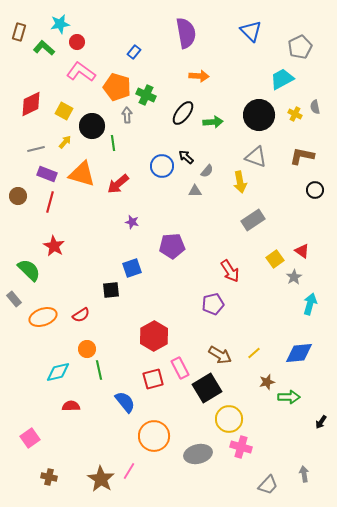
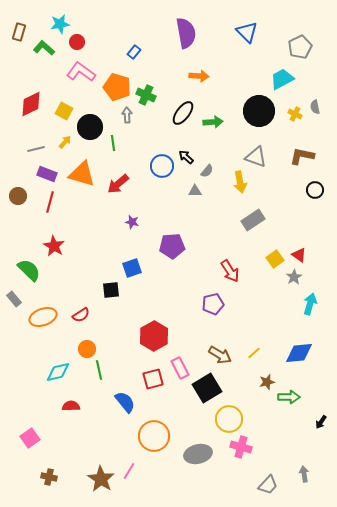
blue triangle at (251, 31): moved 4 px left, 1 px down
black circle at (259, 115): moved 4 px up
black circle at (92, 126): moved 2 px left, 1 px down
red triangle at (302, 251): moved 3 px left, 4 px down
